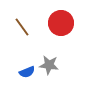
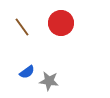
gray star: moved 16 px down
blue semicircle: rotated 14 degrees counterclockwise
